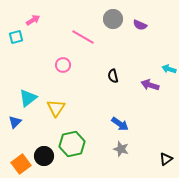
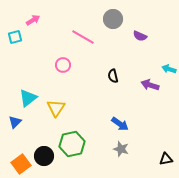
purple semicircle: moved 11 px down
cyan square: moved 1 px left
black triangle: rotated 24 degrees clockwise
